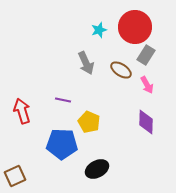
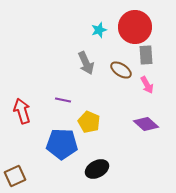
gray rectangle: rotated 36 degrees counterclockwise
purple diamond: moved 2 px down; rotated 50 degrees counterclockwise
